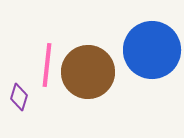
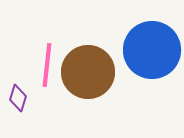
purple diamond: moved 1 px left, 1 px down
